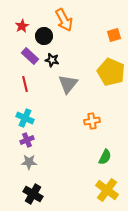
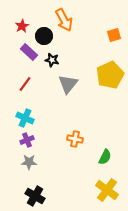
purple rectangle: moved 1 px left, 4 px up
yellow pentagon: moved 1 px left, 3 px down; rotated 24 degrees clockwise
red line: rotated 49 degrees clockwise
orange cross: moved 17 px left, 18 px down; rotated 21 degrees clockwise
black cross: moved 2 px right, 2 px down
